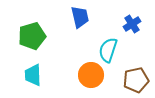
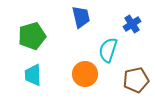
blue trapezoid: moved 1 px right
orange circle: moved 6 px left, 1 px up
